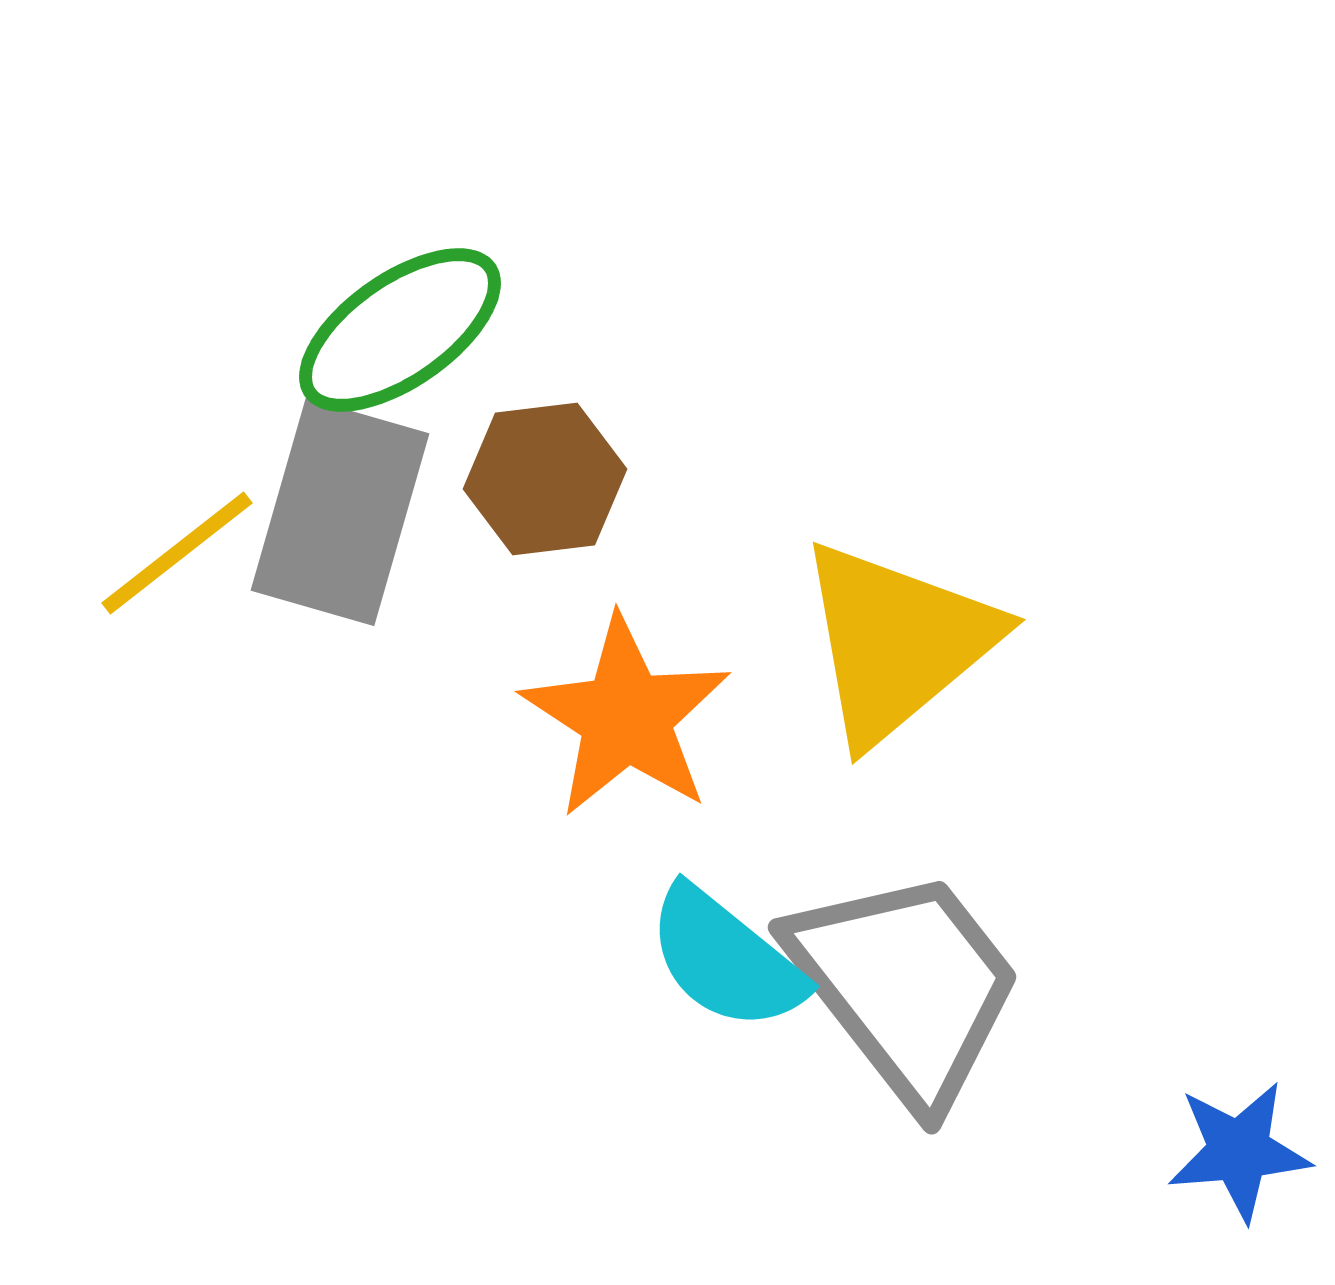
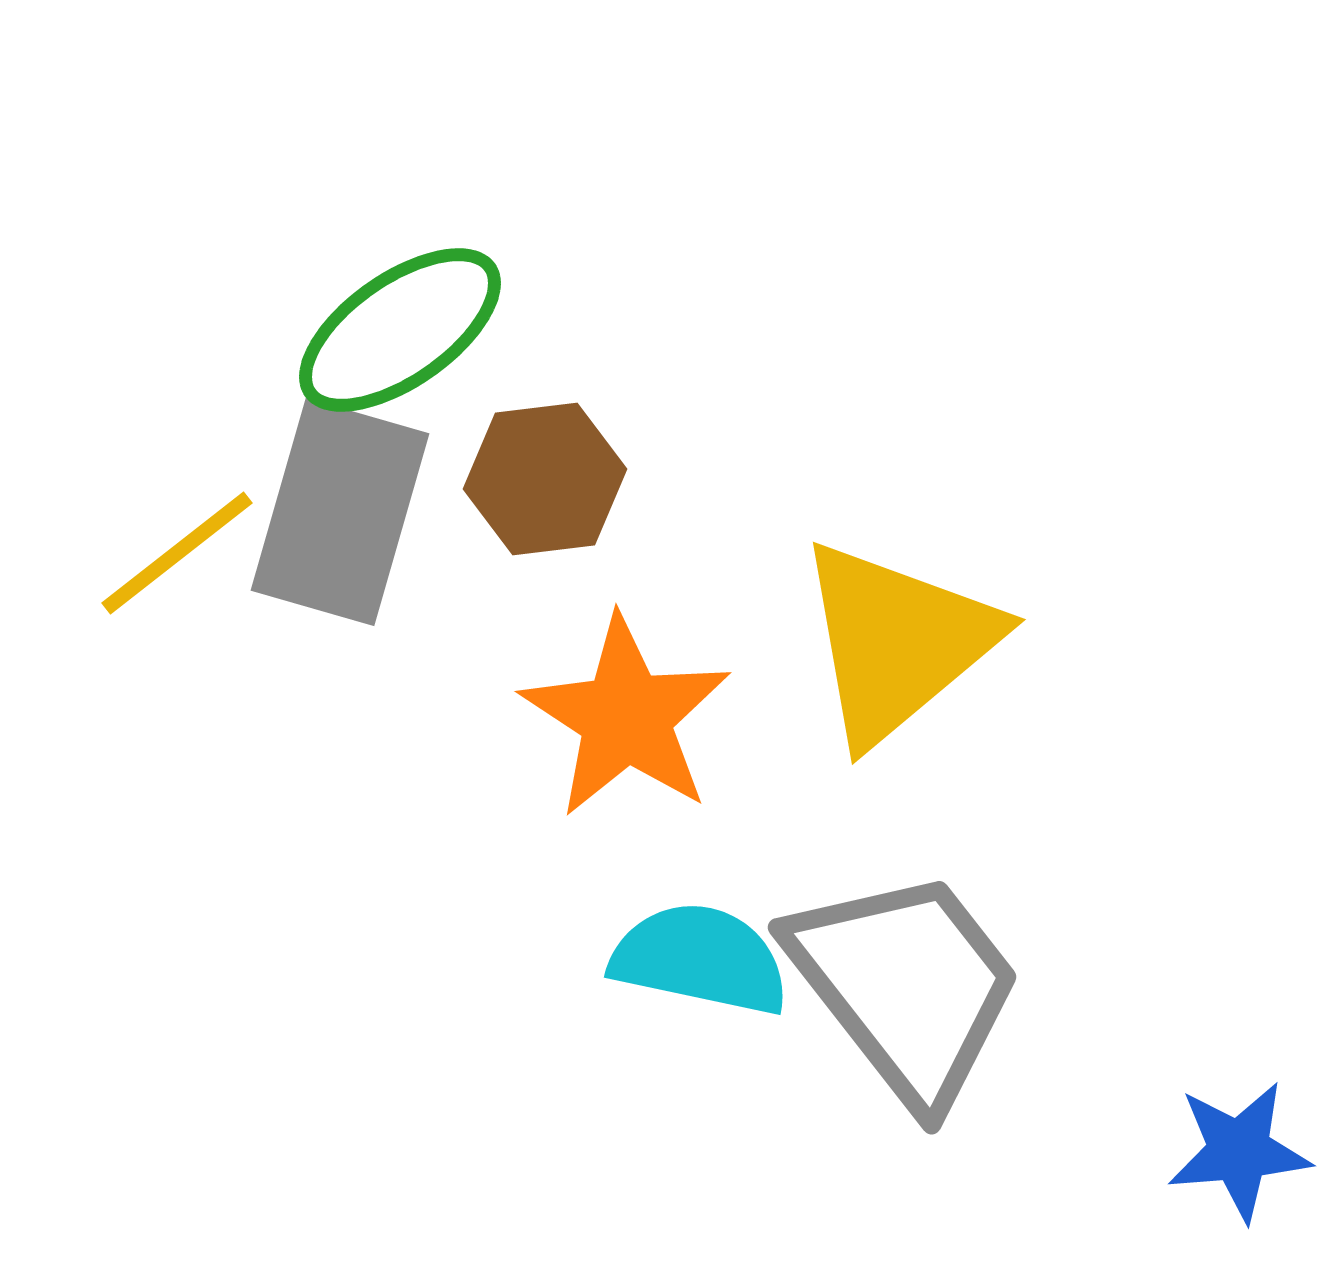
cyan semicircle: moved 26 px left; rotated 153 degrees clockwise
